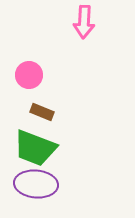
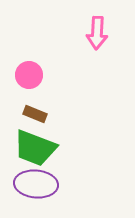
pink arrow: moved 13 px right, 11 px down
brown rectangle: moved 7 px left, 2 px down
